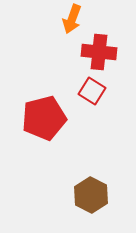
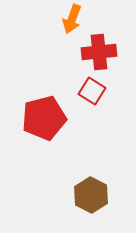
red cross: rotated 12 degrees counterclockwise
